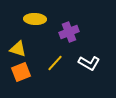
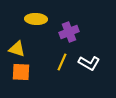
yellow ellipse: moved 1 px right
yellow triangle: moved 1 px left
yellow line: moved 7 px right, 1 px up; rotated 18 degrees counterclockwise
orange square: rotated 24 degrees clockwise
